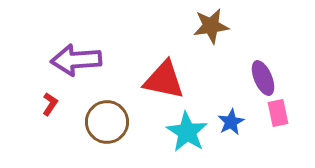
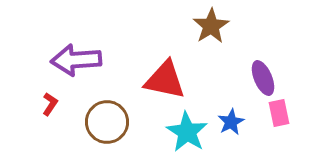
brown star: rotated 24 degrees counterclockwise
red triangle: moved 1 px right
pink rectangle: moved 1 px right
